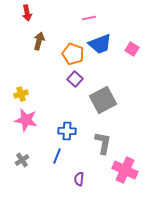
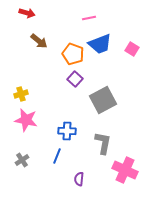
red arrow: rotated 63 degrees counterclockwise
brown arrow: rotated 114 degrees clockwise
